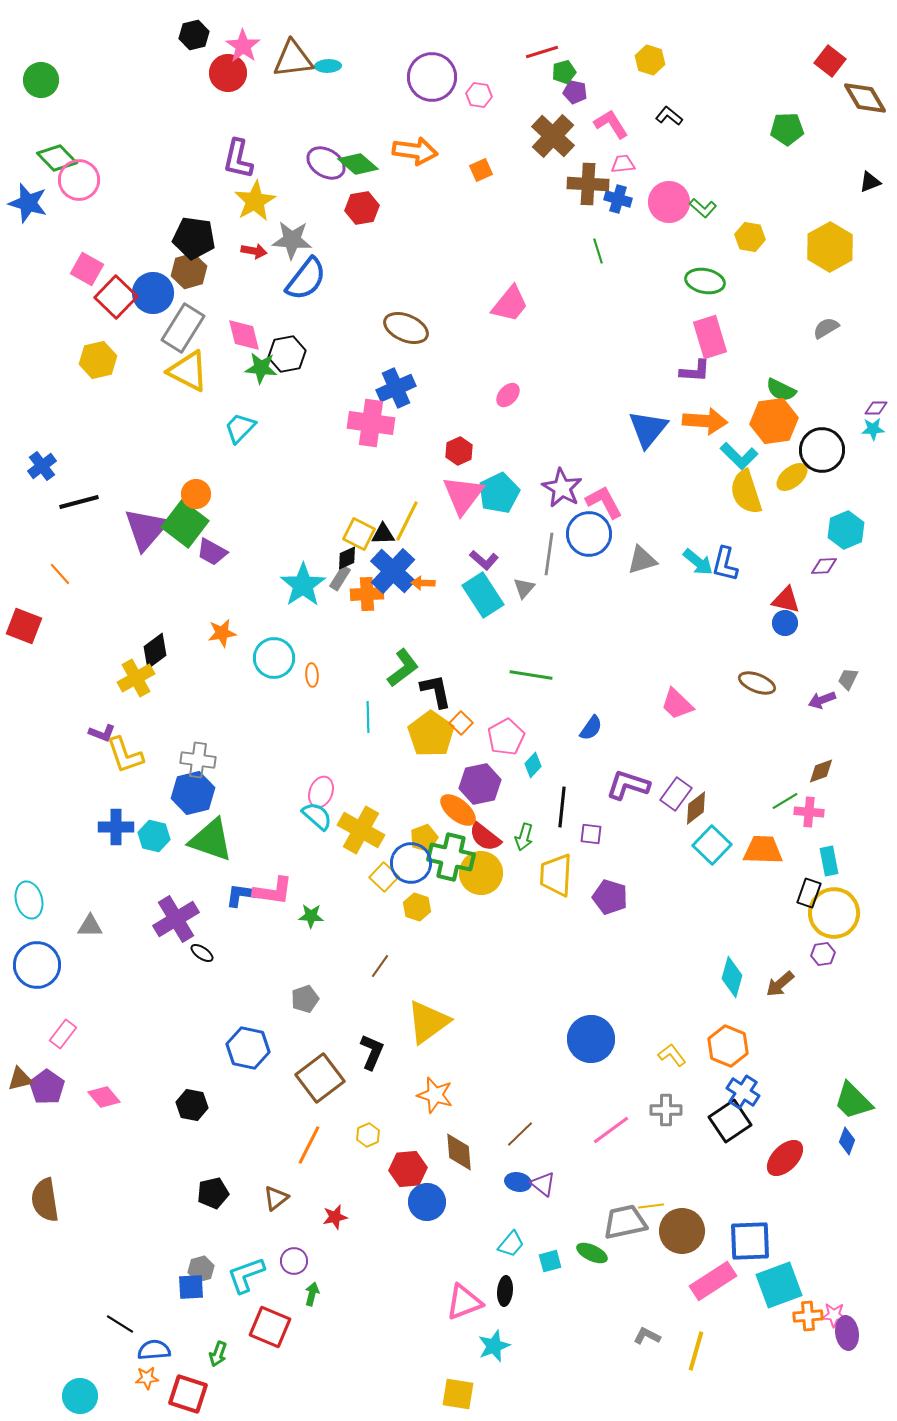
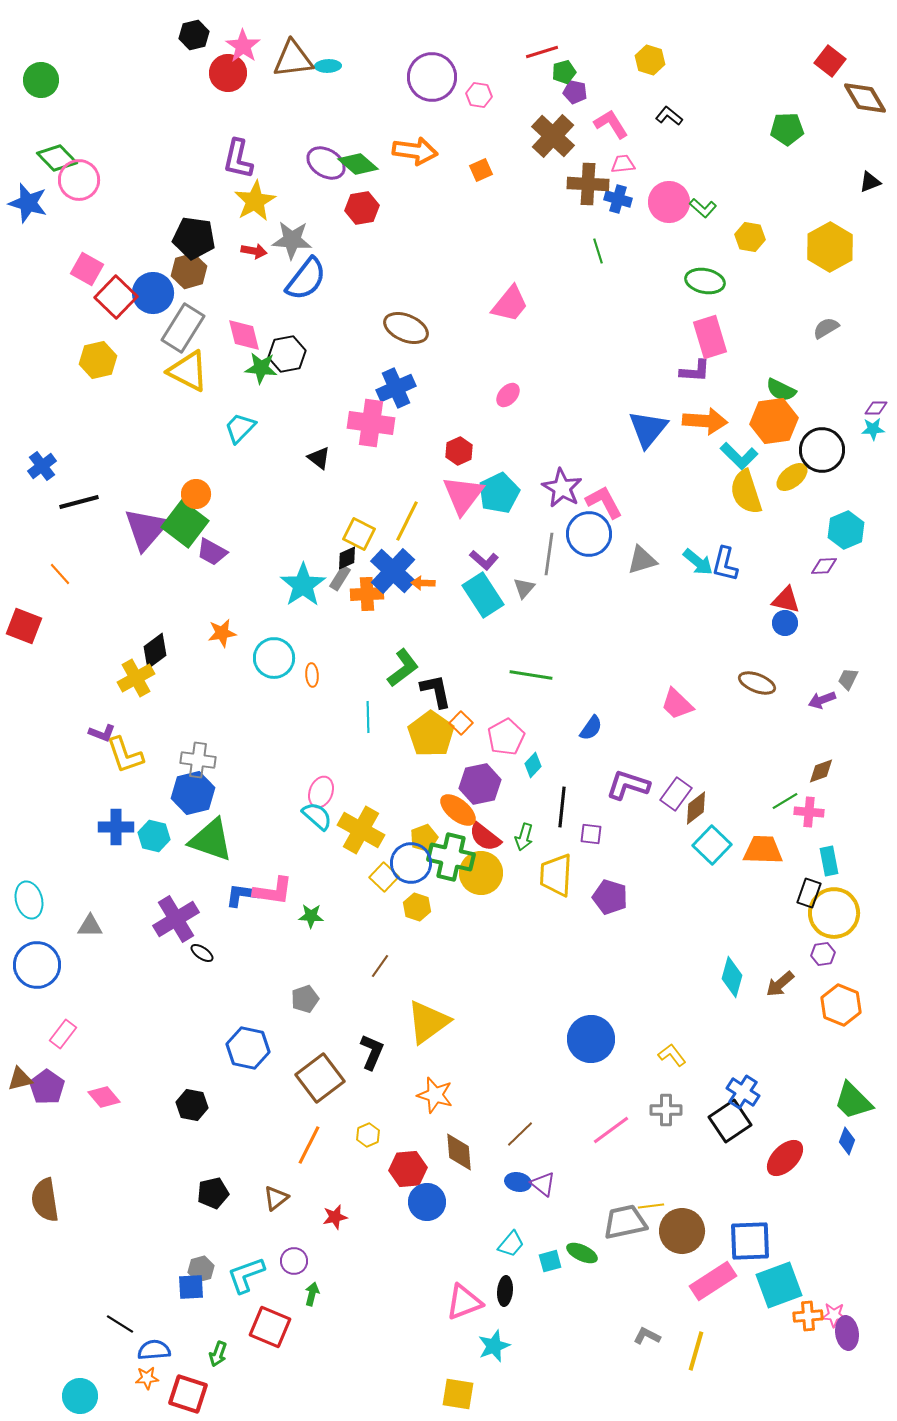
black triangle at (383, 534): moved 64 px left, 76 px up; rotated 40 degrees clockwise
orange hexagon at (728, 1046): moved 113 px right, 41 px up
green ellipse at (592, 1253): moved 10 px left
